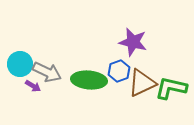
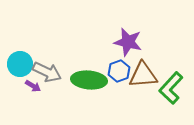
purple star: moved 5 px left
brown triangle: moved 1 px right, 8 px up; rotated 20 degrees clockwise
green L-shape: rotated 60 degrees counterclockwise
